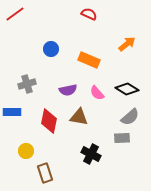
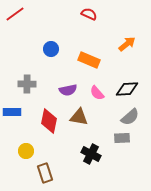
gray cross: rotated 18 degrees clockwise
black diamond: rotated 35 degrees counterclockwise
